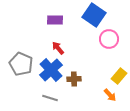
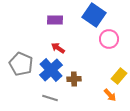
red arrow: rotated 16 degrees counterclockwise
